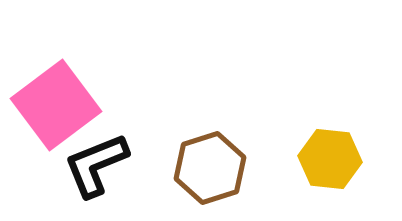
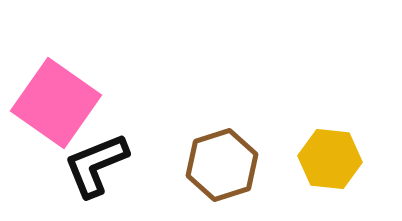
pink square: moved 2 px up; rotated 18 degrees counterclockwise
brown hexagon: moved 12 px right, 3 px up
